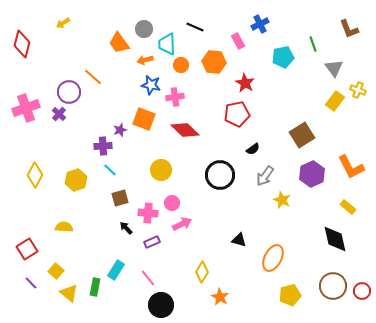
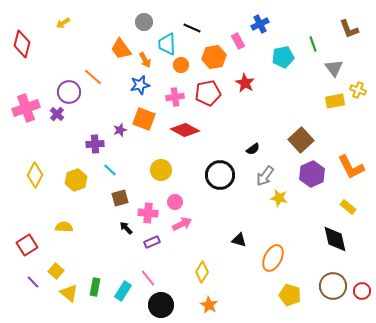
black line at (195, 27): moved 3 px left, 1 px down
gray circle at (144, 29): moved 7 px up
orange trapezoid at (119, 43): moved 2 px right, 6 px down
orange arrow at (145, 60): rotated 105 degrees counterclockwise
orange hexagon at (214, 62): moved 5 px up; rotated 15 degrees counterclockwise
blue star at (151, 85): moved 11 px left; rotated 24 degrees counterclockwise
yellow rectangle at (335, 101): rotated 42 degrees clockwise
purple cross at (59, 114): moved 2 px left
red pentagon at (237, 114): moved 29 px left, 21 px up
red diamond at (185, 130): rotated 16 degrees counterclockwise
brown square at (302, 135): moved 1 px left, 5 px down; rotated 10 degrees counterclockwise
purple cross at (103, 146): moved 8 px left, 2 px up
yellow star at (282, 200): moved 3 px left, 2 px up; rotated 12 degrees counterclockwise
pink circle at (172, 203): moved 3 px right, 1 px up
red square at (27, 249): moved 4 px up
cyan rectangle at (116, 270): moved 7 px right, 21 px down
purple line at (31, 283): moved 2 px right, 1 px up
yellow pentagon at (290, 295): rotated 30 degrees clockwise
orange star at (220, 297): moved 11 px left, 8 px down
